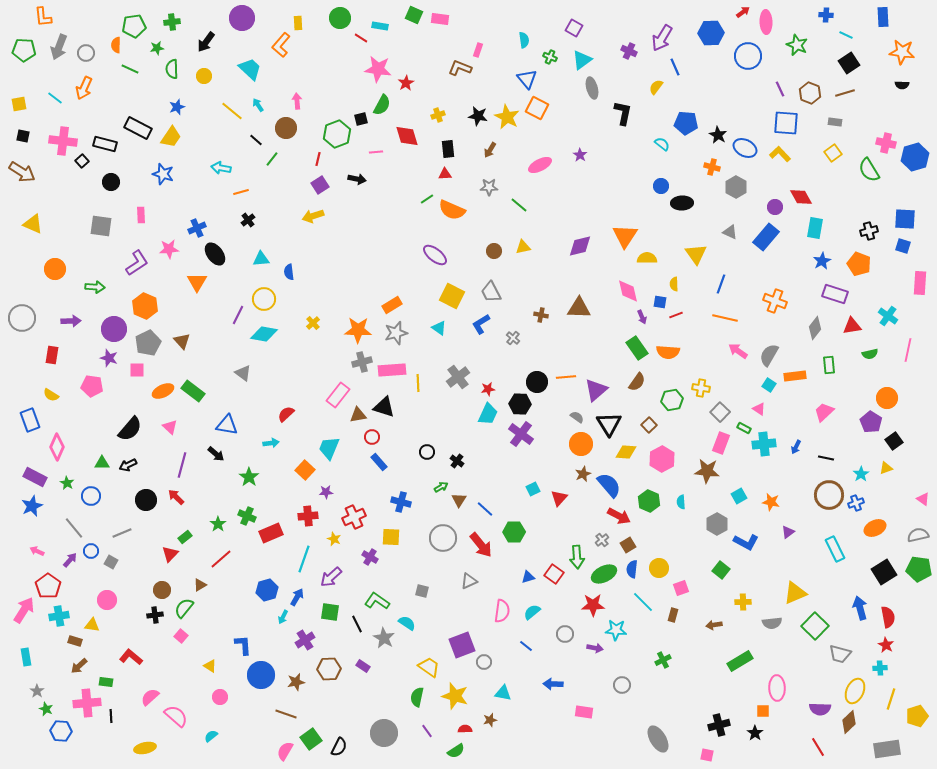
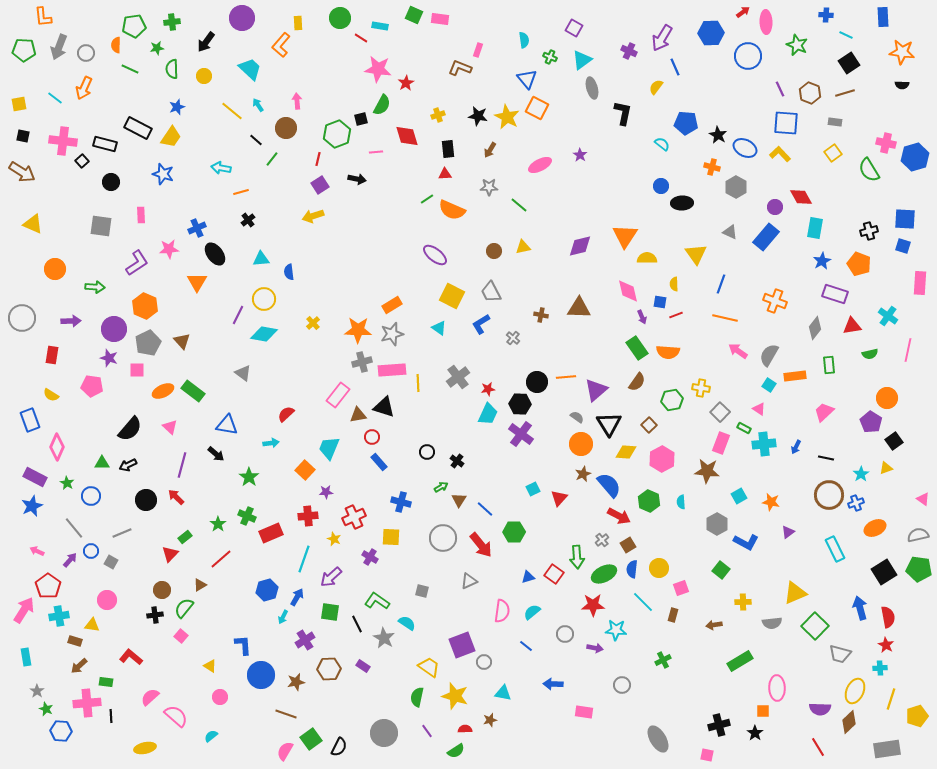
gray star at (396, 333): moved 4 px left, 1 px down
